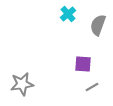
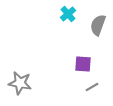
gray star: moved 2 px left, 1 px up; rotated 20 degrees clockwise
